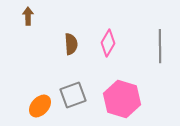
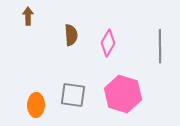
brown semicircle: moved 9 px up
gray square: rotated 28 degrees clockwise
pink hexagon: moved 1 px right, 5 px up
orange ellipse: moved 4 px left, 1 px up; rotated 40 degrees counterclockwise
